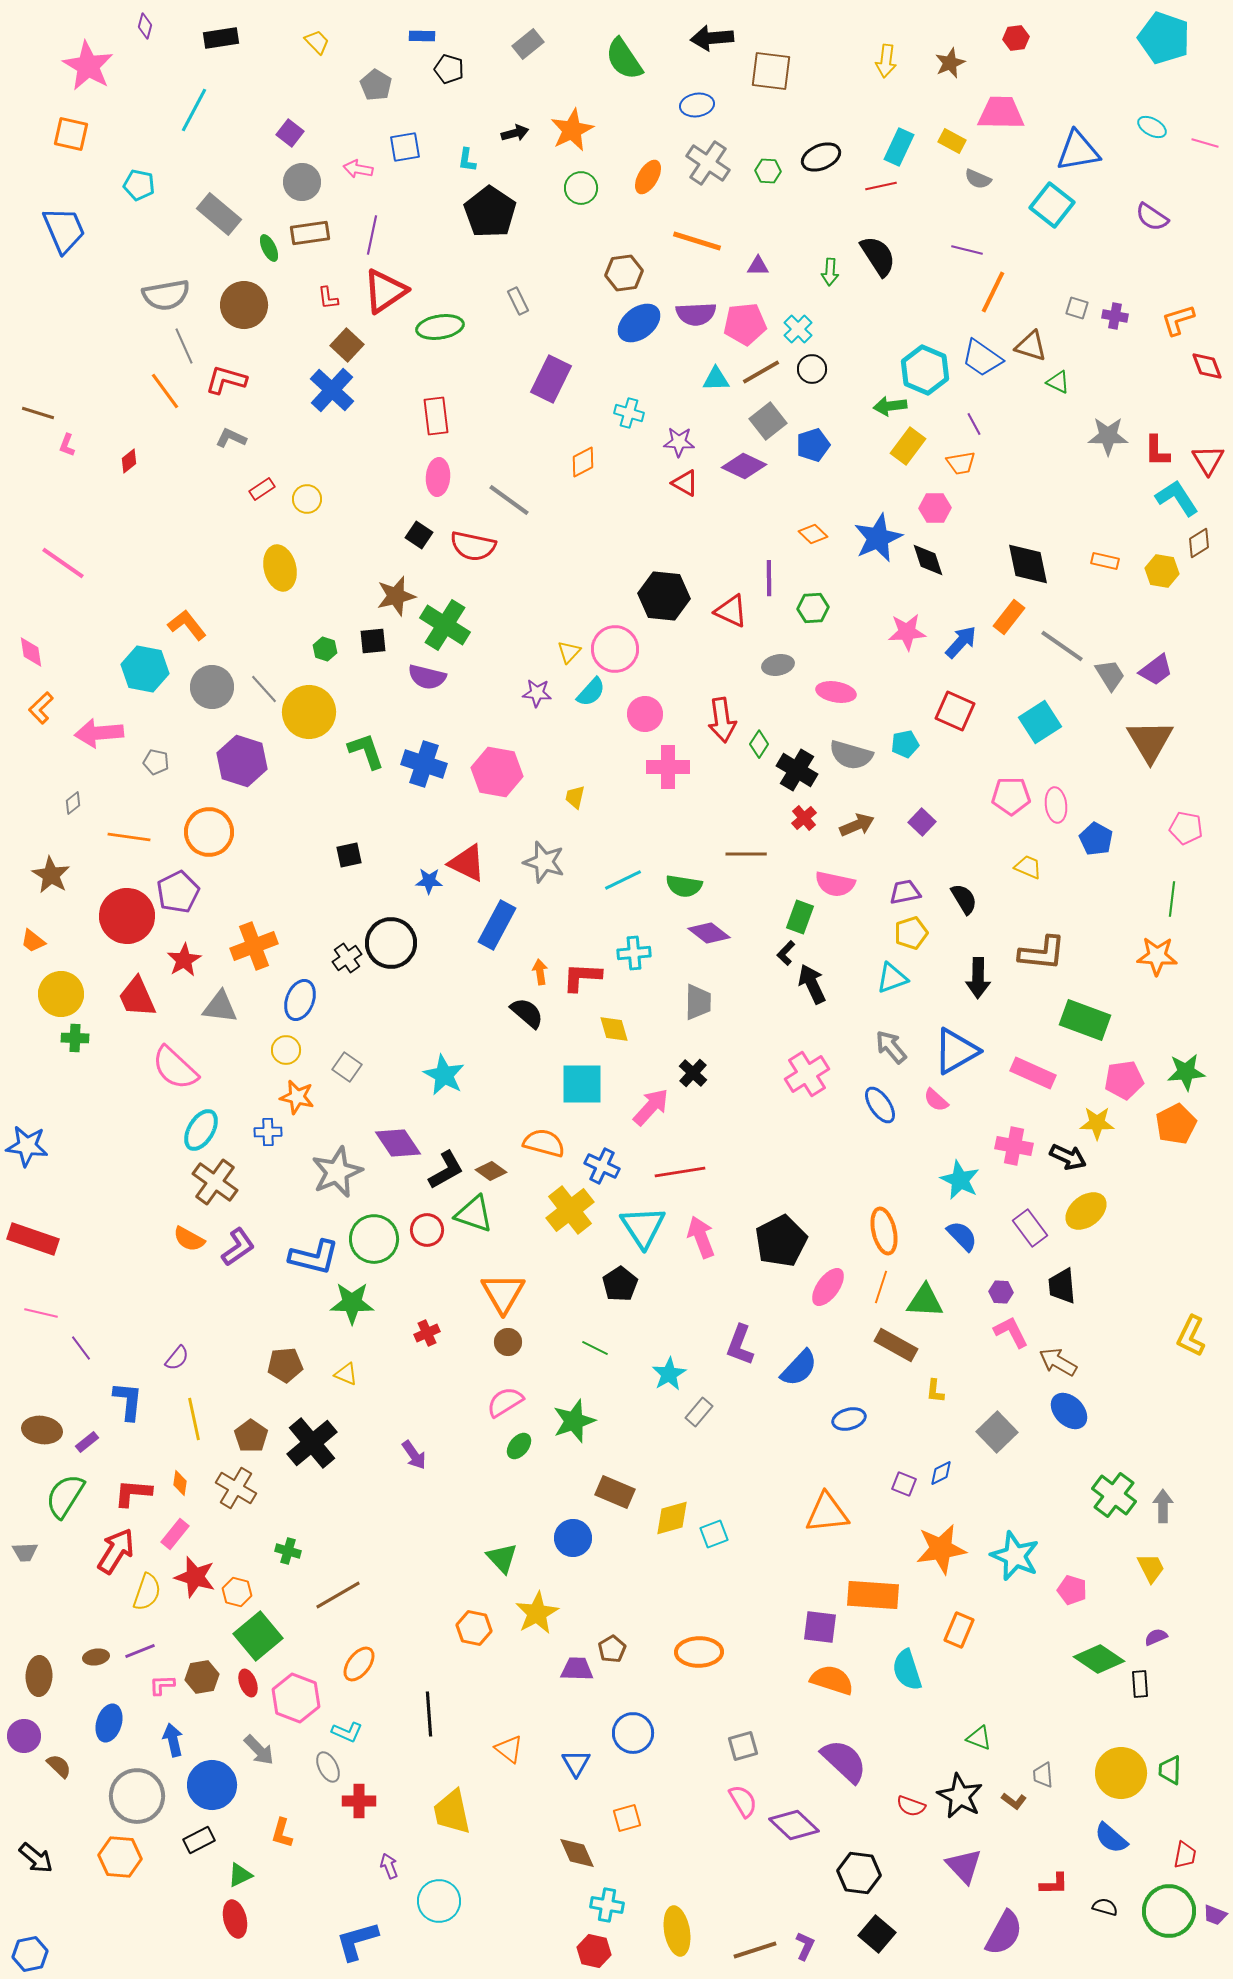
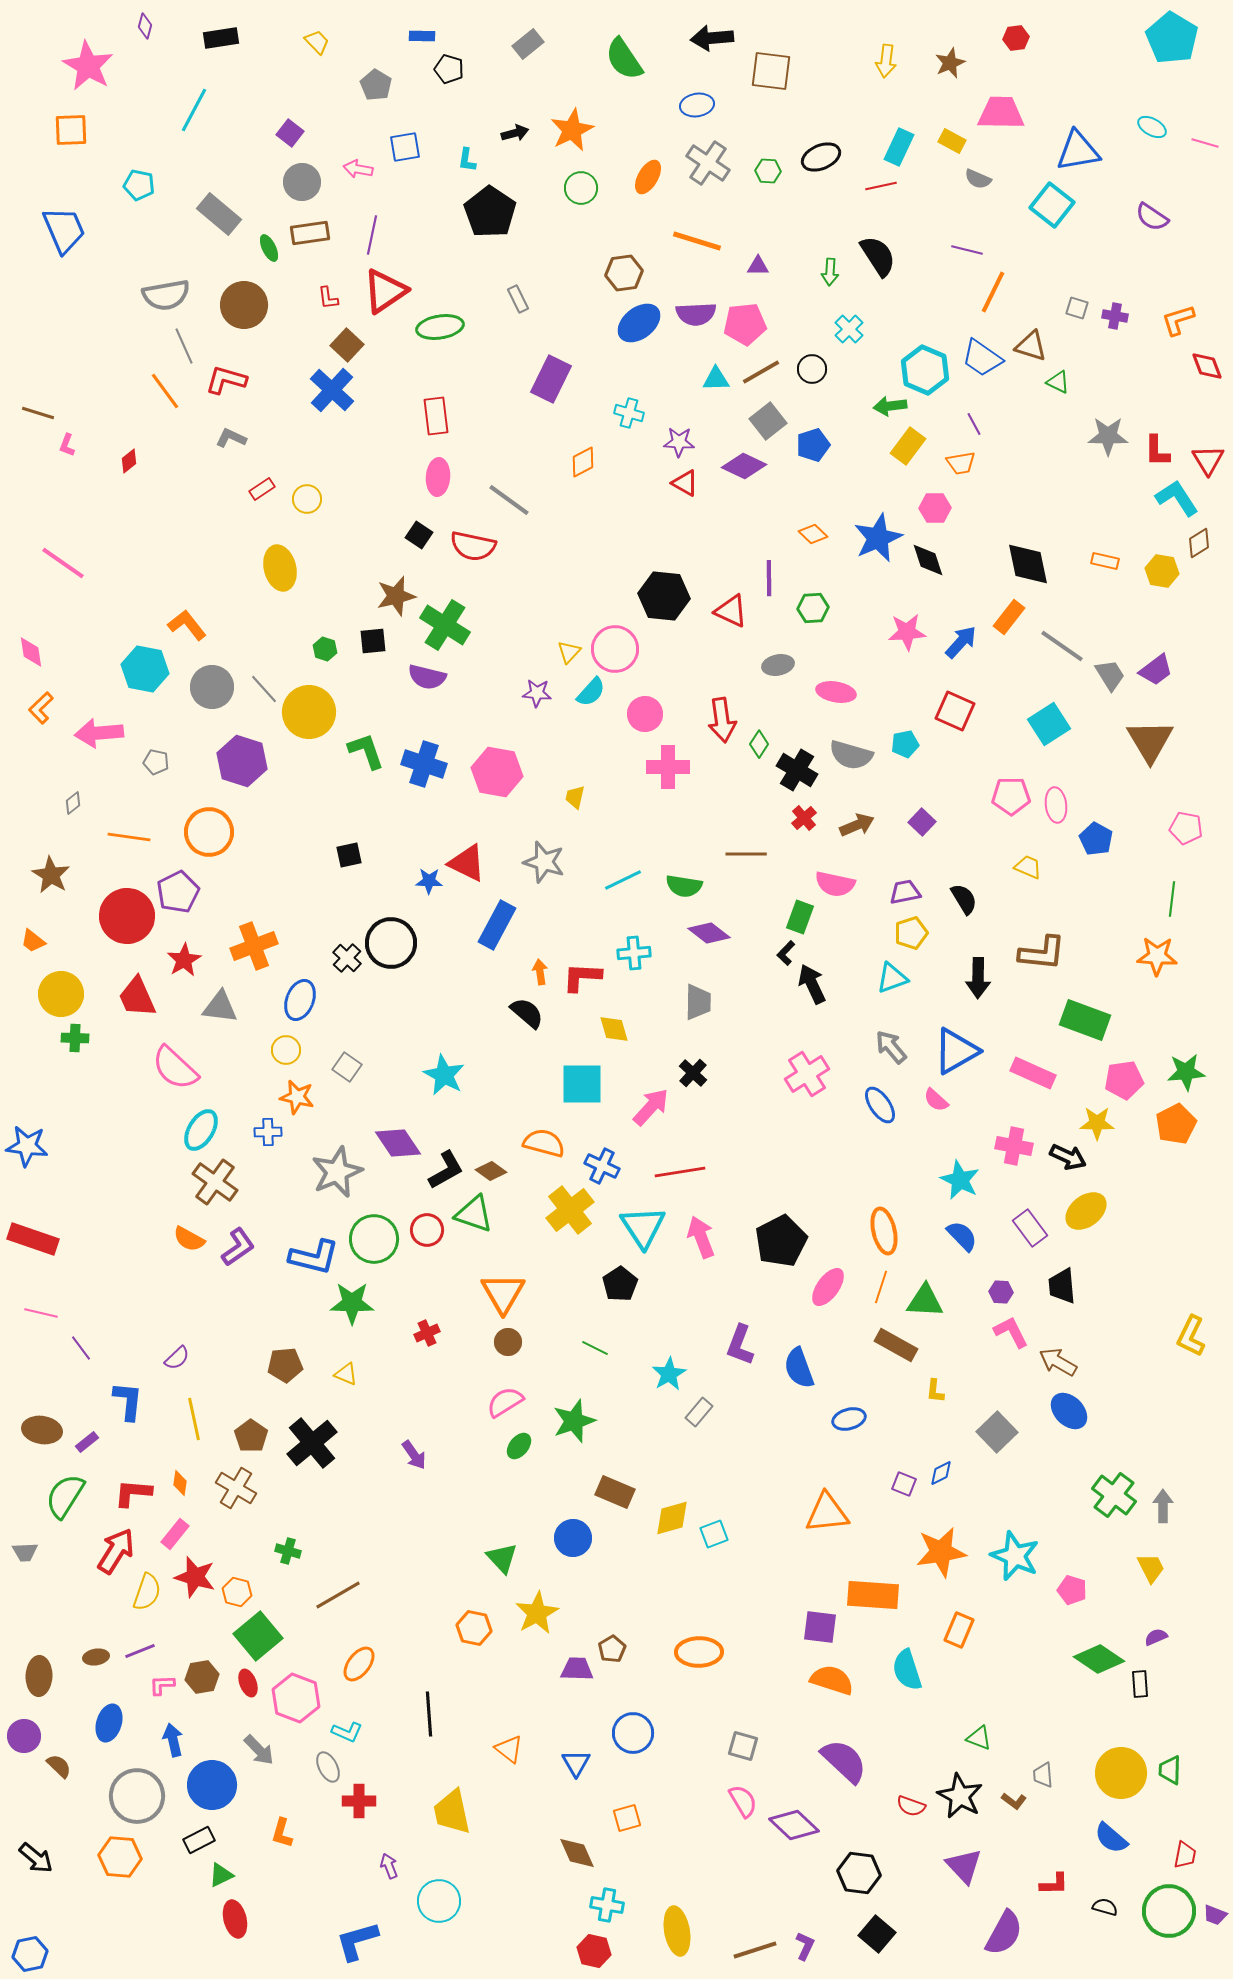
cyan pentagon at (1164, 38): moved 8 px right; rotated 12 degrees clockwise
orange square at (71, 134): moved 4 px up; rotated 15 degrees counterclockwise
gray rectangle at (518, 301): moved 2 px up
cyan cross at (798, 329): moved 51 px right
cyan square at (1040, 722): moved 9 px right, 2 px down
black cross at (347, 958): rotated 12 degrees counterclockwise
purple semicircle at (177, 1358): rotated 8 degrees clockwise
blue semicircle at (799, 1368): rotated 117 degrees clockwise
orange star at (941, 1549): moved 3 px down
gray square at (743, 1746): rotated 32 degrees clockwise
green triangle at (240, 1875): moved 19 px left
